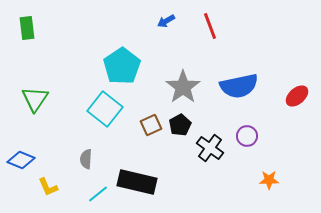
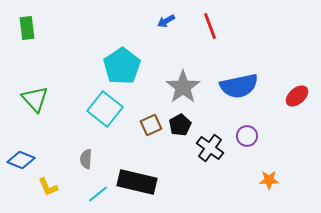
green triangle: rotated 16 degrees counterclockwise
